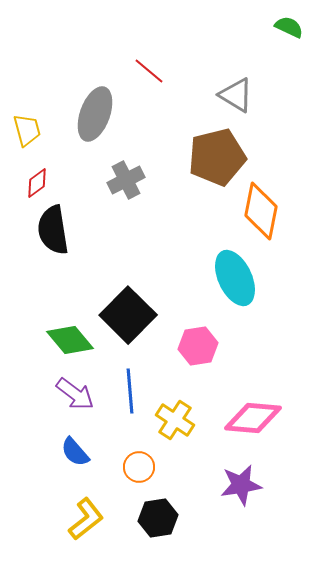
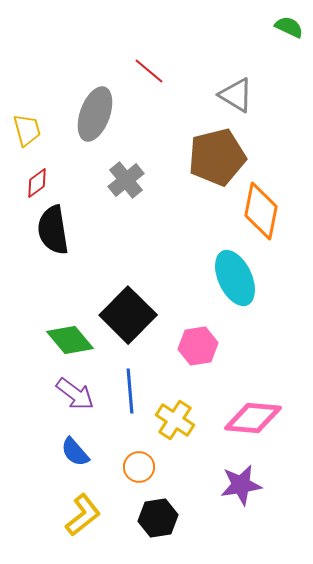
gray cross: rotated 12 degrees counterclockwise
yellow L-shape: moved 3 px left, 4 px up
